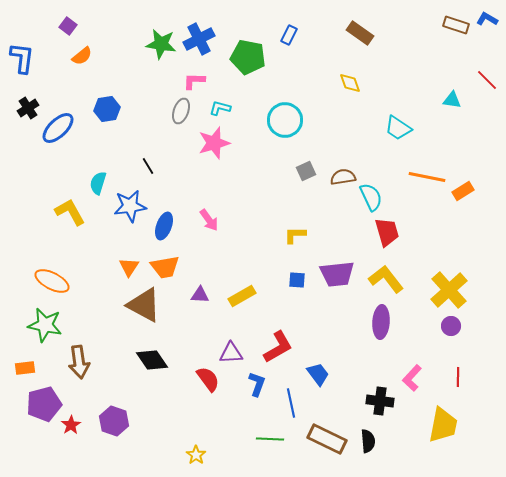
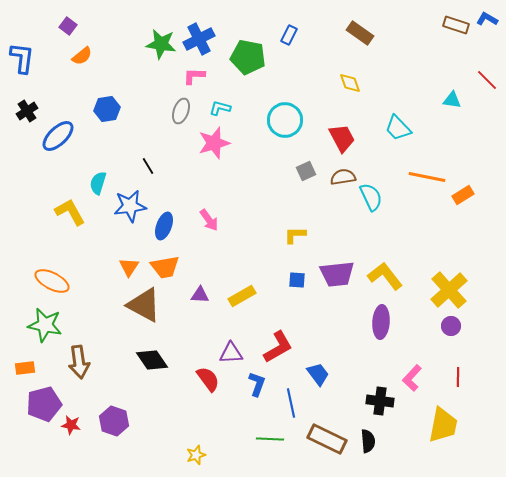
pink L-shape at (194, 81): moved 5 px up
black cross at (28, 108): moved 1 px left, 3 px down
blue ellipse at (58, 128): moved 8 px down
cyan trapezoid at (398, 128): rotated 12 degrees clockwise
orange rectangle at (463, 191): moved 4 px down
red trapezoid at (387, 232): moved 45 px left, 94 px up; rotated 12 degrees counterclockwise
yellow L-shape at (386, 279): moved 1 px left, 3 px up
red star at (71, 425): rotated 30 degrees counterclockwise
yellow star at (196, 455): rotated 18 degrees clockwise
